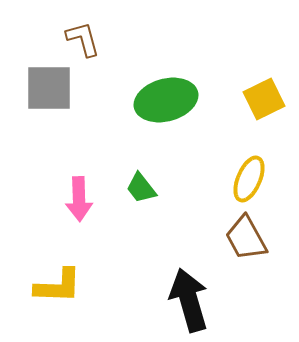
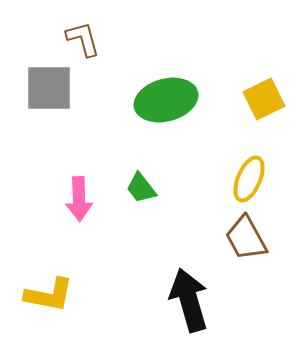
yellow L-shape: moved 9 px left, 9 px down; rotated 9 degrees clockwise
